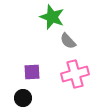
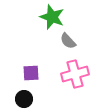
purple square: moved 1 px left, 1 px down
black circle: moved 1 px right, 1 px down
